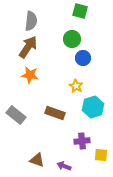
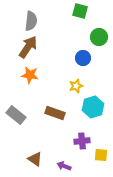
green circle: moved 27 px right, 2 px up
yellow star: rotated 24 degrees clockwise
brown triangle: moved 2 px left, 1 px up; rotated 14 degrees clockwise
